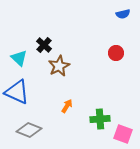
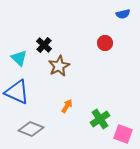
red circle: moved 11 px left, 10 px up
green cross: rotated 30 degrees counterclockwise
gray diamond: moved 2 px right, 1 px up
